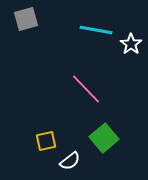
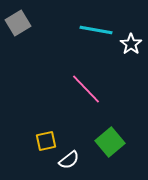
gray square: moved 8 px left, 4 px down; rotated 15 degrees counterclockwise
green square: moved 6 px right, 4 px down
white semicircle: moved 1 px left, 1 px up
